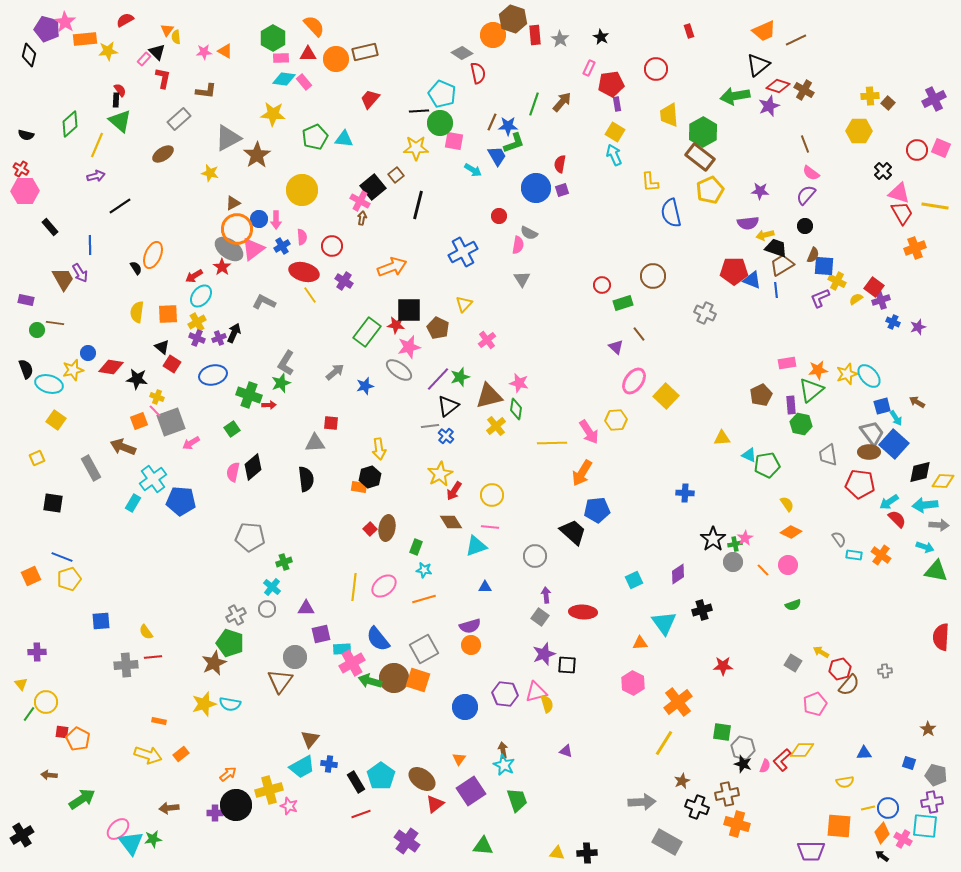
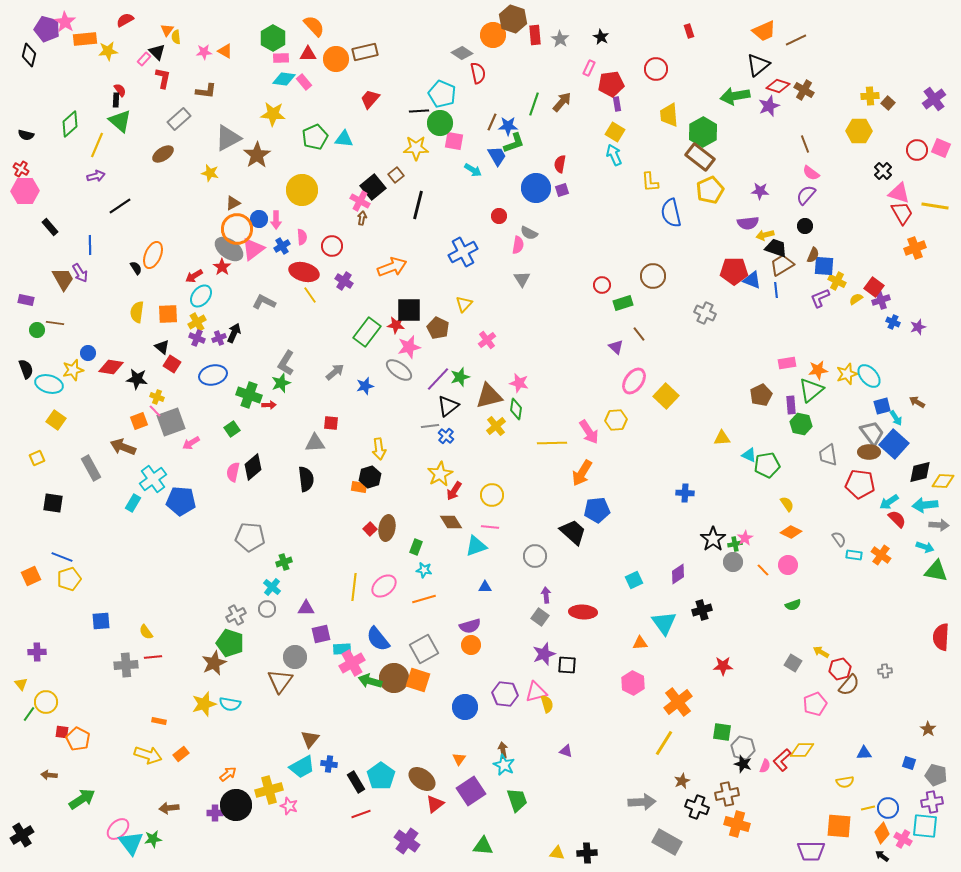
purple cross at (934, 99): rotated 10 degrees counterclockwise
